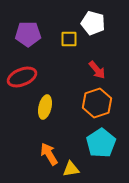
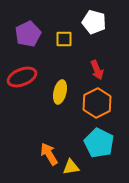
white pentagon: moved 1 px right, 1 px up
purple pentagon: rotated 25 degrees counterclockwise
yellow square: moved 5 px left
red arrow: rotated 18 degrees clockwise
orange hexagon: rotated 8 degrees counterclockwise
yellow ellipse: moved 15 px right, 15 px up
cyan pentagon: moved 2 px left; rotated 12 degrees counterclockwise
yellow triangle: moved 2 px up
